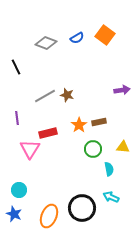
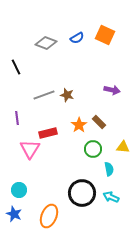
orange square: rotated 12 degrees counterclockwise
purple arrow: moved 10 px left; rotated 21 degrees clockwise
gray line: moved 1 px left, 1 px up; rotated 10 degrees clockwise
brown rectangle: rotated 56 degrees clockwise
black circle: moved 15 px up
